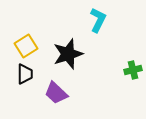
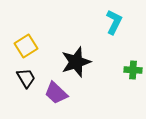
cyan L-shape: moved 16 px right, 2 px down
black star: moved 8 px right, 8 px down
green cross: rotated 18 degrees clockwise
black trapezoid: moved 1 px right, 4 px down; rotated 30 degrees counterclockwise
